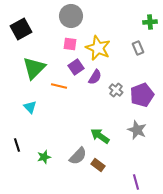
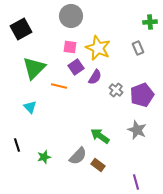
pink square: moved 3 px down
